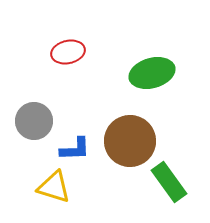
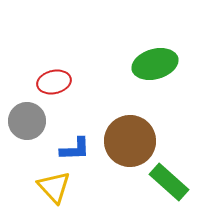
red ellipse: moved 14 px left, 30 px down
green ellipse: moved 3 px right, 9 px up
gray circle: moved 7 px left
green rectangle: rotated 12 degrees counterclockwise
yellow triangle: rotated 30 degrees clockwise
